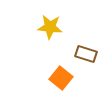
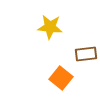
brown rectangle: rotated 25 degrees counterclockwise
